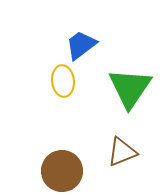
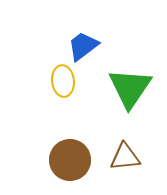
blue trapezoid: moved 2 px right, 1 px down
brown triangle: moved 3 px right, 5 px down; rotated 16 degrees clockwise
brown circle: moved 8 px right, 11 px up
